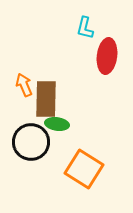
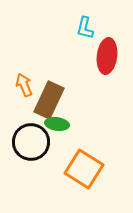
brown rectangle: moved 3 px right, 1 px down; rotated 24 degrees clockwise
